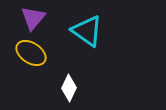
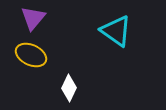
cyan triangle: moved 29 px right
yellow ellipse: moved 2 px down; rotated 8 degrees counterclockwise
